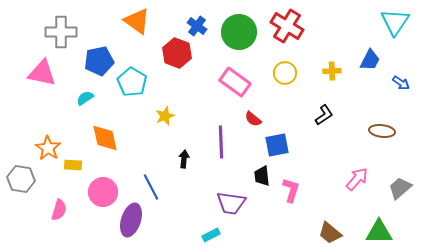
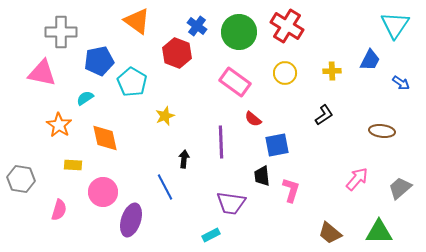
cyan triangle: moved 3 px down
orange star: moved 11 px right, 23 px up
blue line: moved 14 px right
